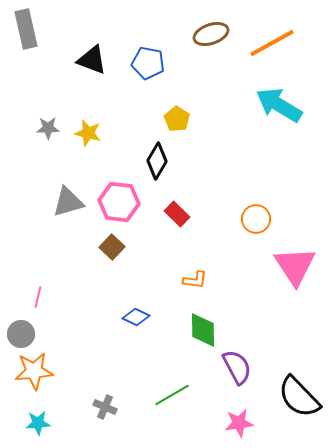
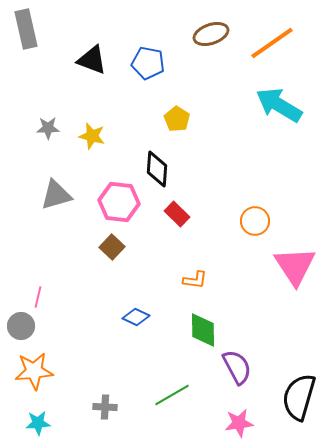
orange line: rotated 6 degrees counterclockwise
yellow star: moved 4 px right, 3 px down
black diamond: moved 8 px down; rotated 27 degrees counterclockwise
gray triangle: moved 12 px left, 7 px up
orange circle: moved 1 px left, 2 px down
gray circle: moved 8 px up
black semicircle: rotated 60 degrees clockwise
gray cross: rotated 20 degrees counterclockwise
